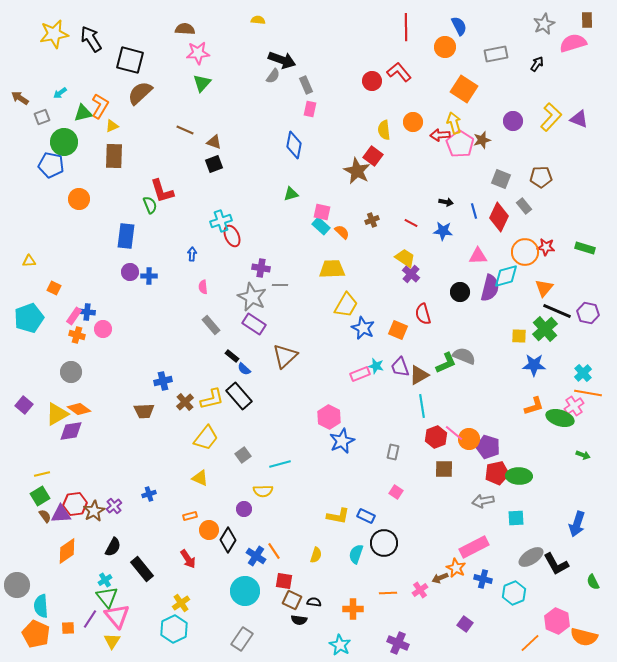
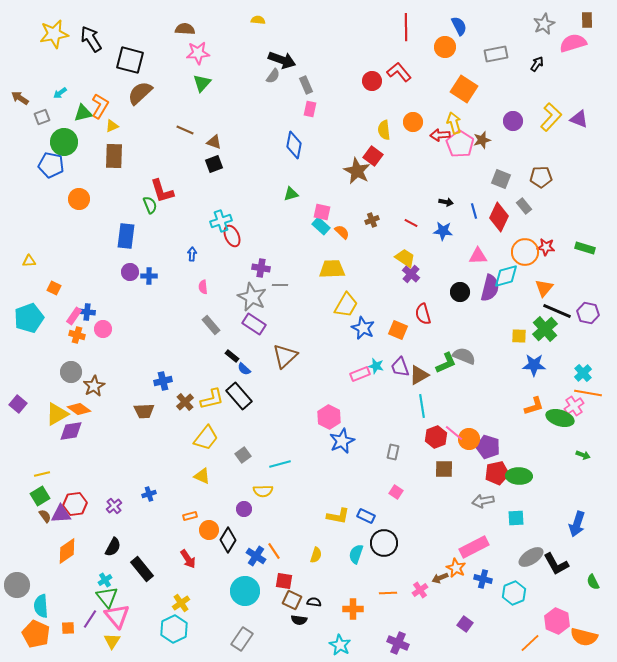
purple square at (24, 405): moved 6 px left, 1 px up
yellow triangle at (200, 478): moved 2 px right, 2 px up
brown star at (94, 511): moved 125 px up
